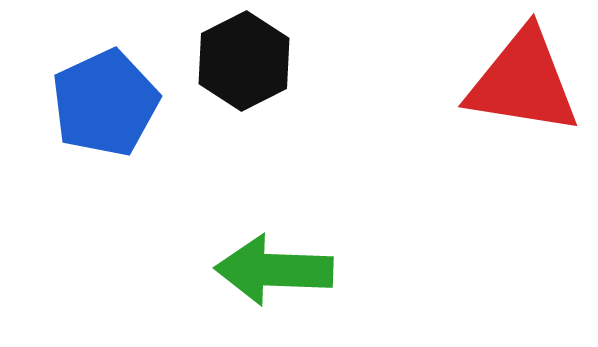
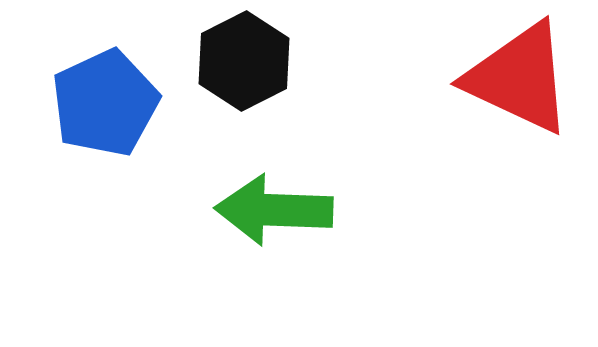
red triangle: moved 4 px left, 4 px up; rotated 16 degrees clockwise
green arrow: moved 60 px up
